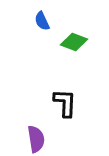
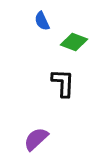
black L-shape: moved 2 px left, 20 px up
purple semicircle: rotated 124 degrees counterclockwise
